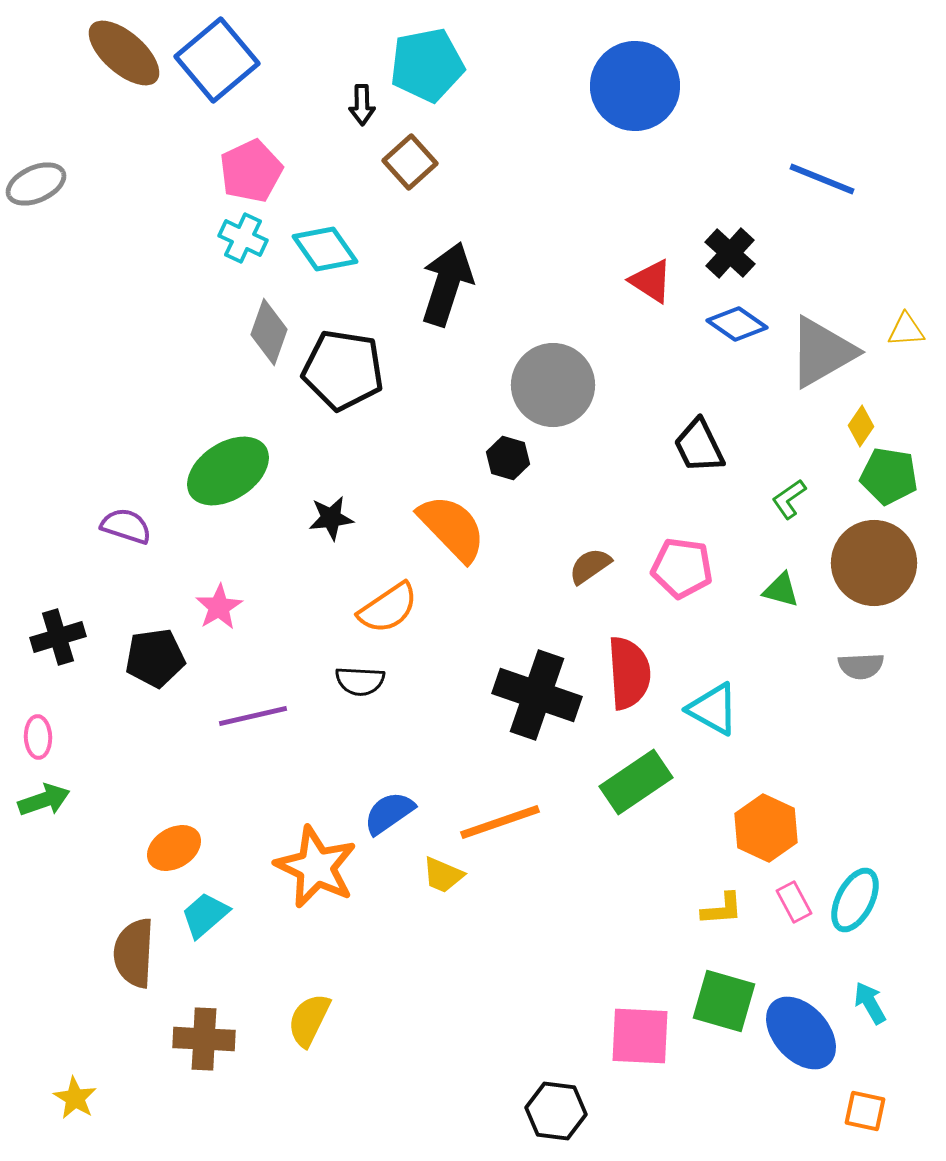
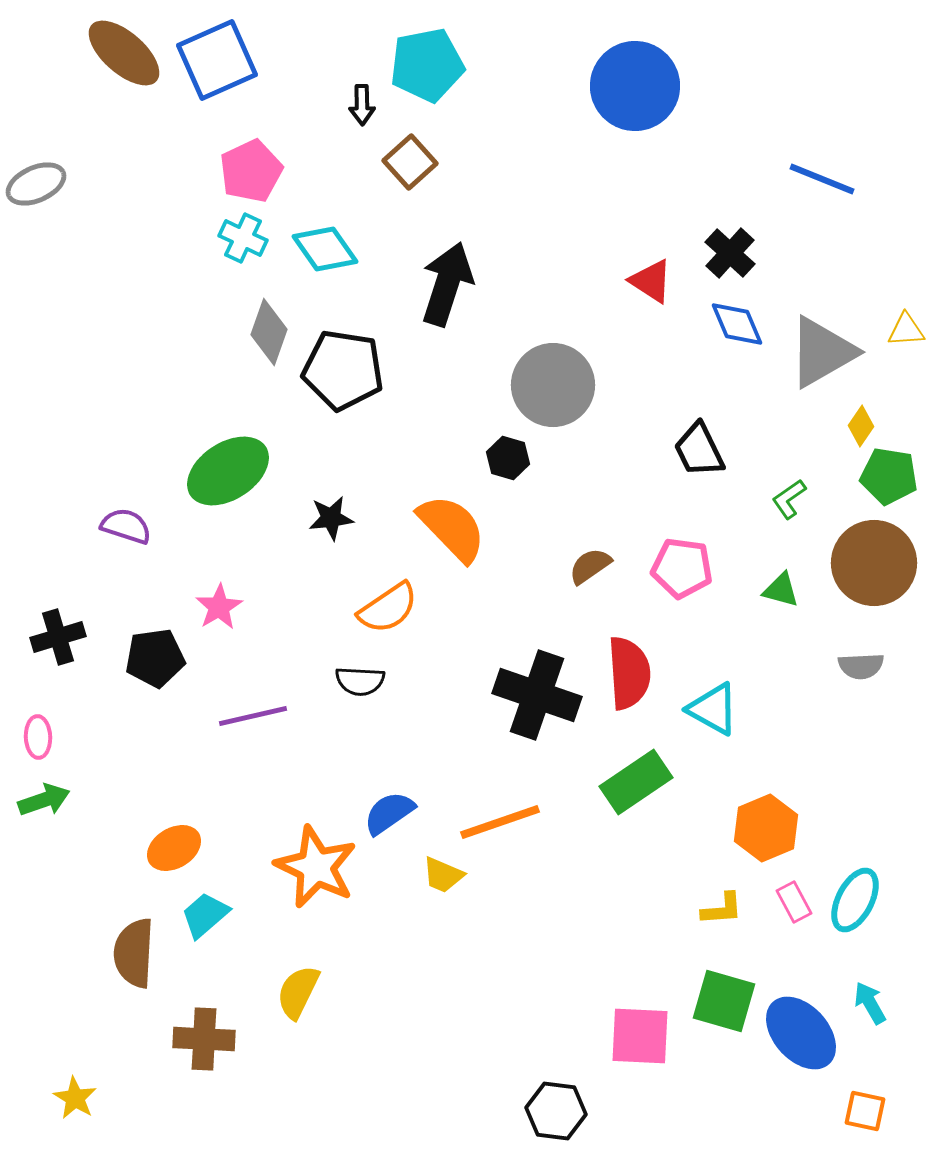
blue square at (217, 60): rotated 16 degrees clockwise
blue diamond at (737, 324): rotated 32 degrees clockwise
black trapezoid at (699, 446): moved 4 px down
orange hexagon at (766, 828): rotated 12 degrees clockwise
yellow semicircle at (309, 1020): moved 11 px left, 28 px up
